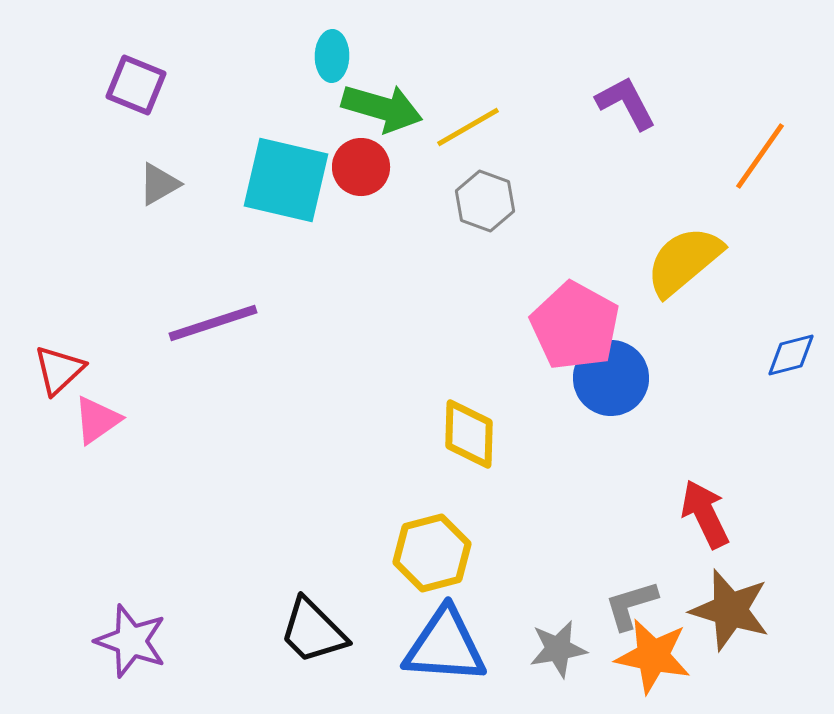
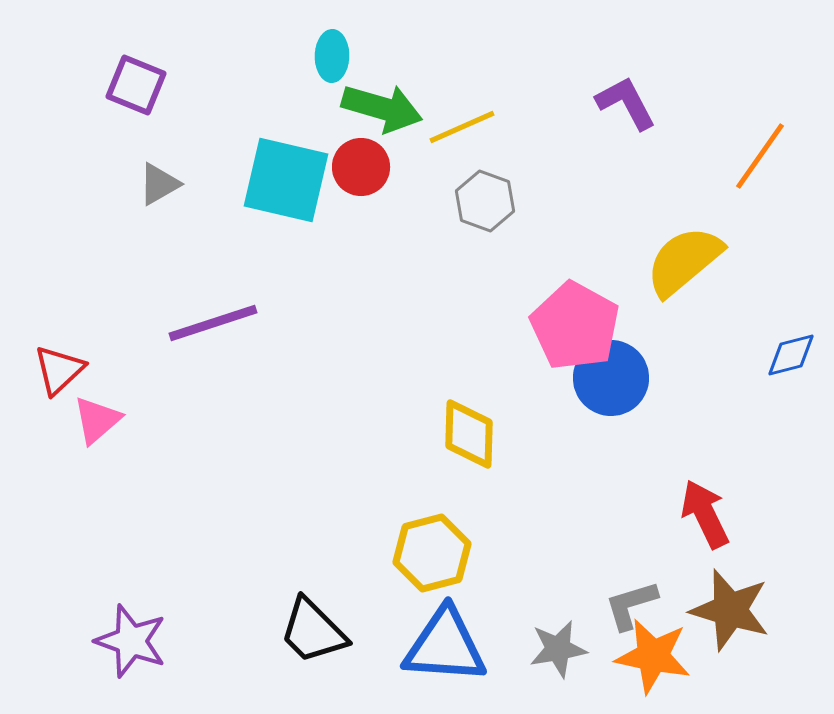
yellow line: moved 6 px left; rotated 6 degrees clockwise
pink triangle: rotated 6 degrees counterclockwise
